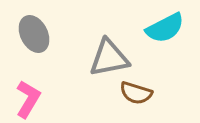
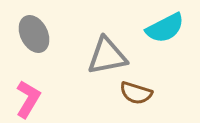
gray triangle: moved 2 px left, 2 px up
